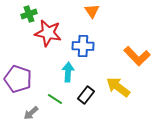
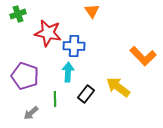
green cross: moved 11 px left
blue cross: moved 9 px left
orange L-shape: moved 6 px right
purple pentagon: moved 7 px right, 3 px up
black rectangle: moved 1 px up
green line: rotated 56 degrees clockwise
